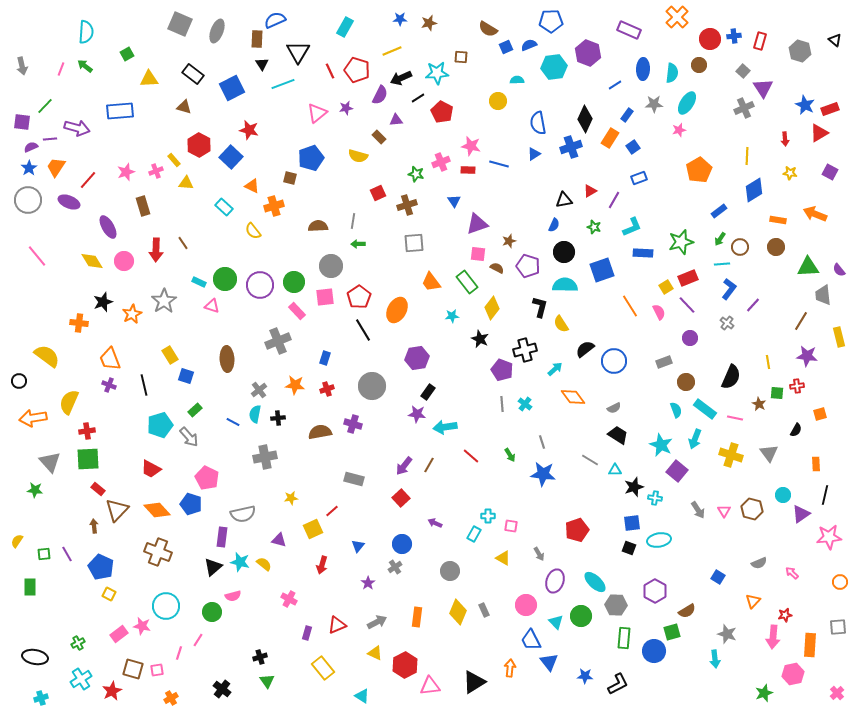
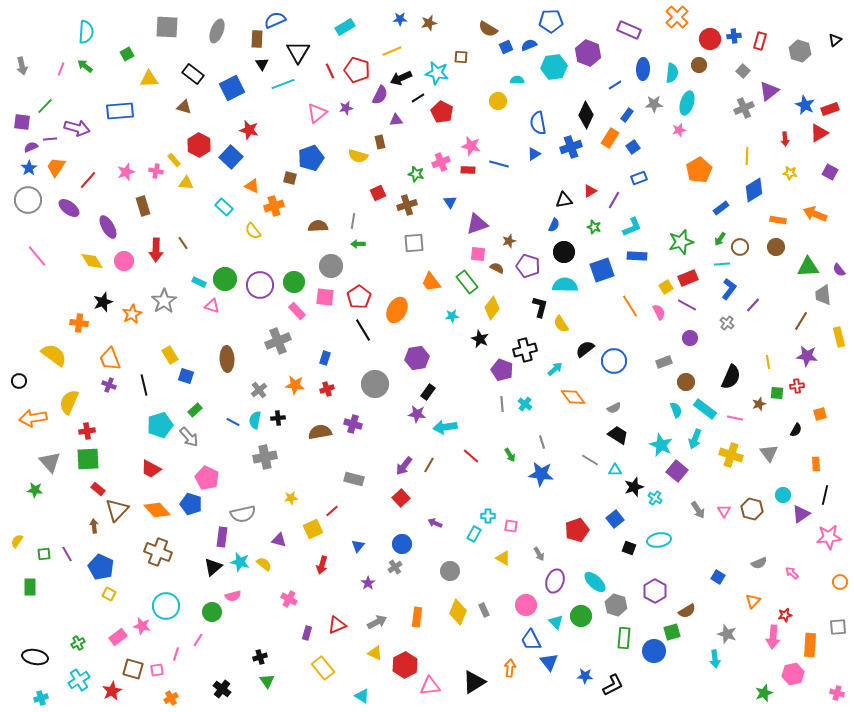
gray square at (180, 24): moved 13 px left, 3 px down; rotated 20 degrees counterclockwise
cyan rectangle at (345, 27): rotated 30 degrees clockwise
black triangle at (835, 40): rotated 40 degrees clockwise
cyan star at (437, 73): rotated 15 degrees clockwise
purple triangle at (763, 88): moved 6 px right, 3 px down; rotated 25 degrees clockwise
cyan ellipse at (687, 103): rotated 15 degrees counterclockwise
black diamond at (585, 119): moved 1 px right, 4 px up
brown rectangle at (379, 137): moved 1 px right, 5 px down; rotated 32 degrees clockwise
pink cross at (156, 171): rotated 32 degrees clockwise
blue triangle at (454, 201): moved 4 px left, 1 px down
purple ellipse at (69, 202): moved 6 px down; rotated 15 degrees clockwise
blue rectangle at (719, 211): moved 2 px right, 3 px up
blue rectangle at (643, 253): moved 6 px left, 3 px down
pink square at (325, 297): rotated 12 degrees clockwise
purple line at (687, 305): rotated 18 degrees counterclockwise
yellow semicircle at (47, 356): moved 7 px right, 1 px up
gray circle at (372, 386): moved 3 px right, 2 px up
brown star at (759, 404): rotated 24 degrees clockwise
cyan semicircle at (255, 414): moved 6 px down
blue star at (543, 474): moved 2 px left
cyan cross at (655, 498): rotated 24 degrees clockwise
blue square at (632, 523): moved 17 px left, 4 px up; rotated 30 degrees counterclockwise
gray hexagon at (616, 605): rotated 15 degrees clockwise
pink rectangle at (119, 634): moved 1 px left, 3 px down
pink line at (179, 653): moved 3 px left, 1 px down
cyan cross at (81, 679): moved 2 px left, 1 px down
black L-shape at (618, 684): moved 5 px left, 1 px down
pink cross at (837, 693): rotated 32 degrees counterclockwise
